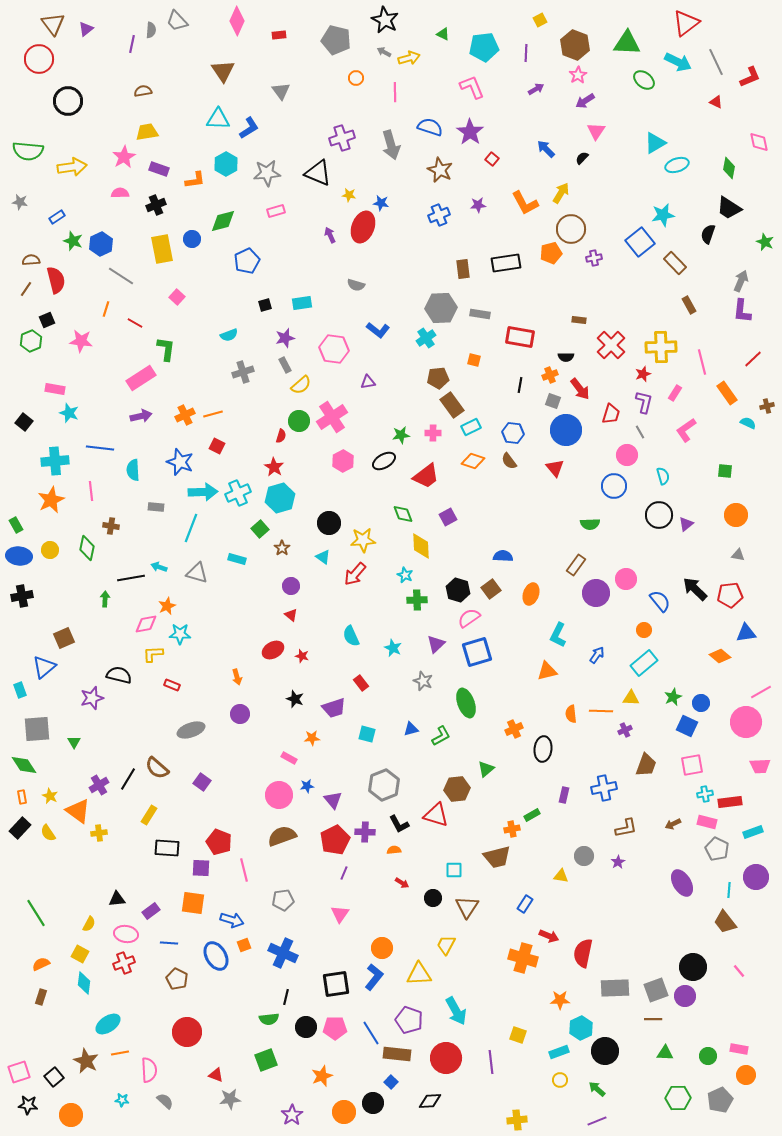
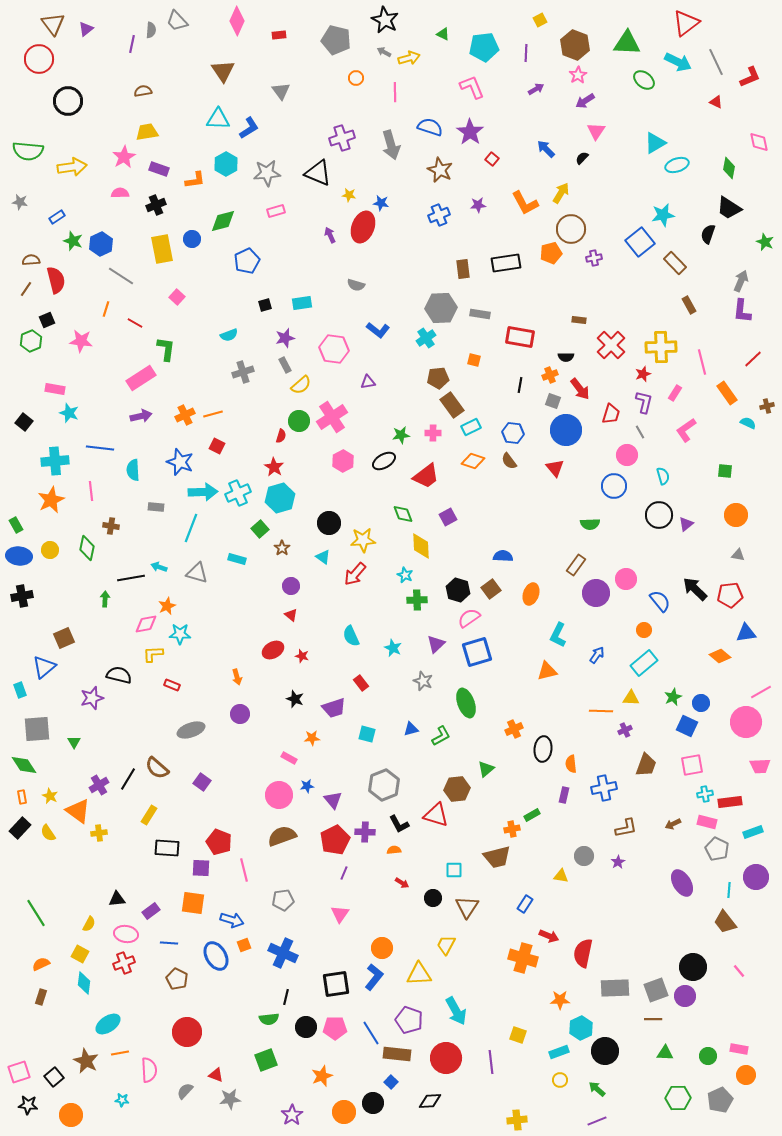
orange semicircle at (571, 714): moved 50 px down
gray semicircle at (165, 1101): moved 20 px right, 10 px up; rotated 90 degrees counterclockwise
